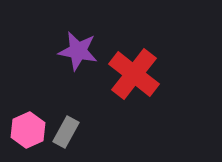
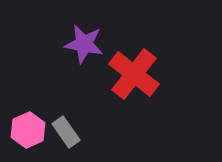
purple star: moved 6 px right, 7 px up
gray rectangle: rotated 64 degrees counterclockwise
